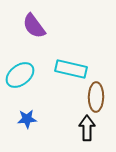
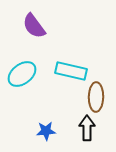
cyan rectangle: moved 2 px down
cyan ellipse: moved 2 px right, 1 px up
blue star: moved 19 px right, 12 px down
